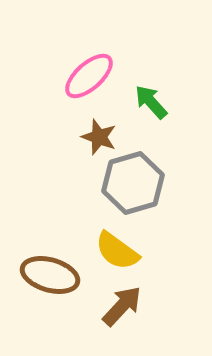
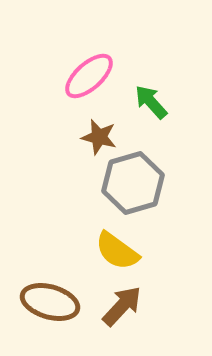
brown star: rotated 6 degrees counterclockwise
brown ellipse: moved 27 px down
